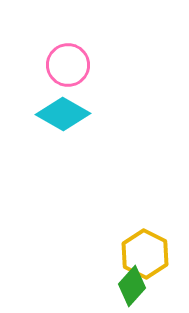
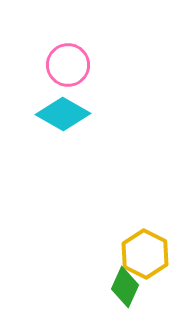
green diamond: moved 7 px left, 1 px down; rotated 18 degrees counterclockwise
